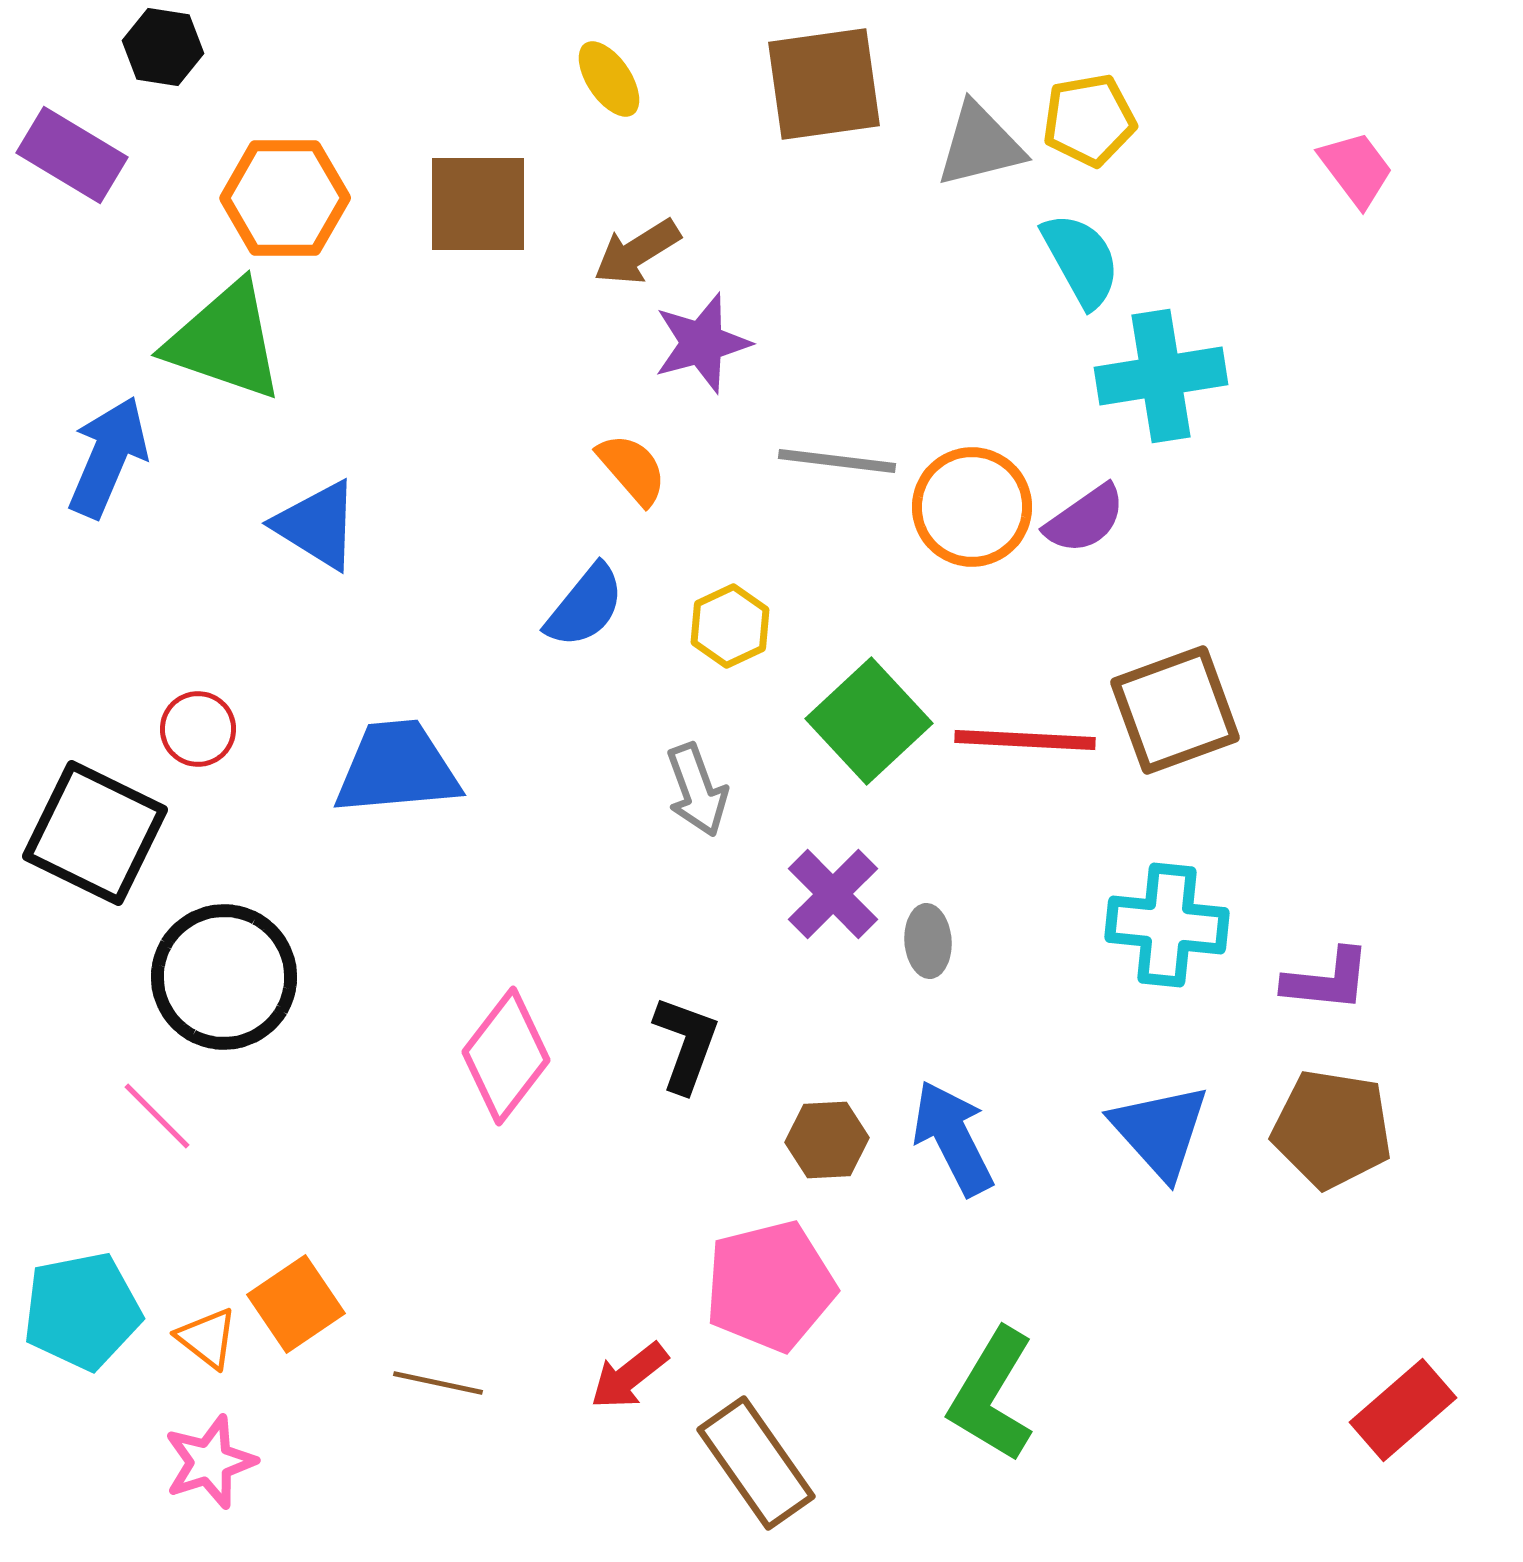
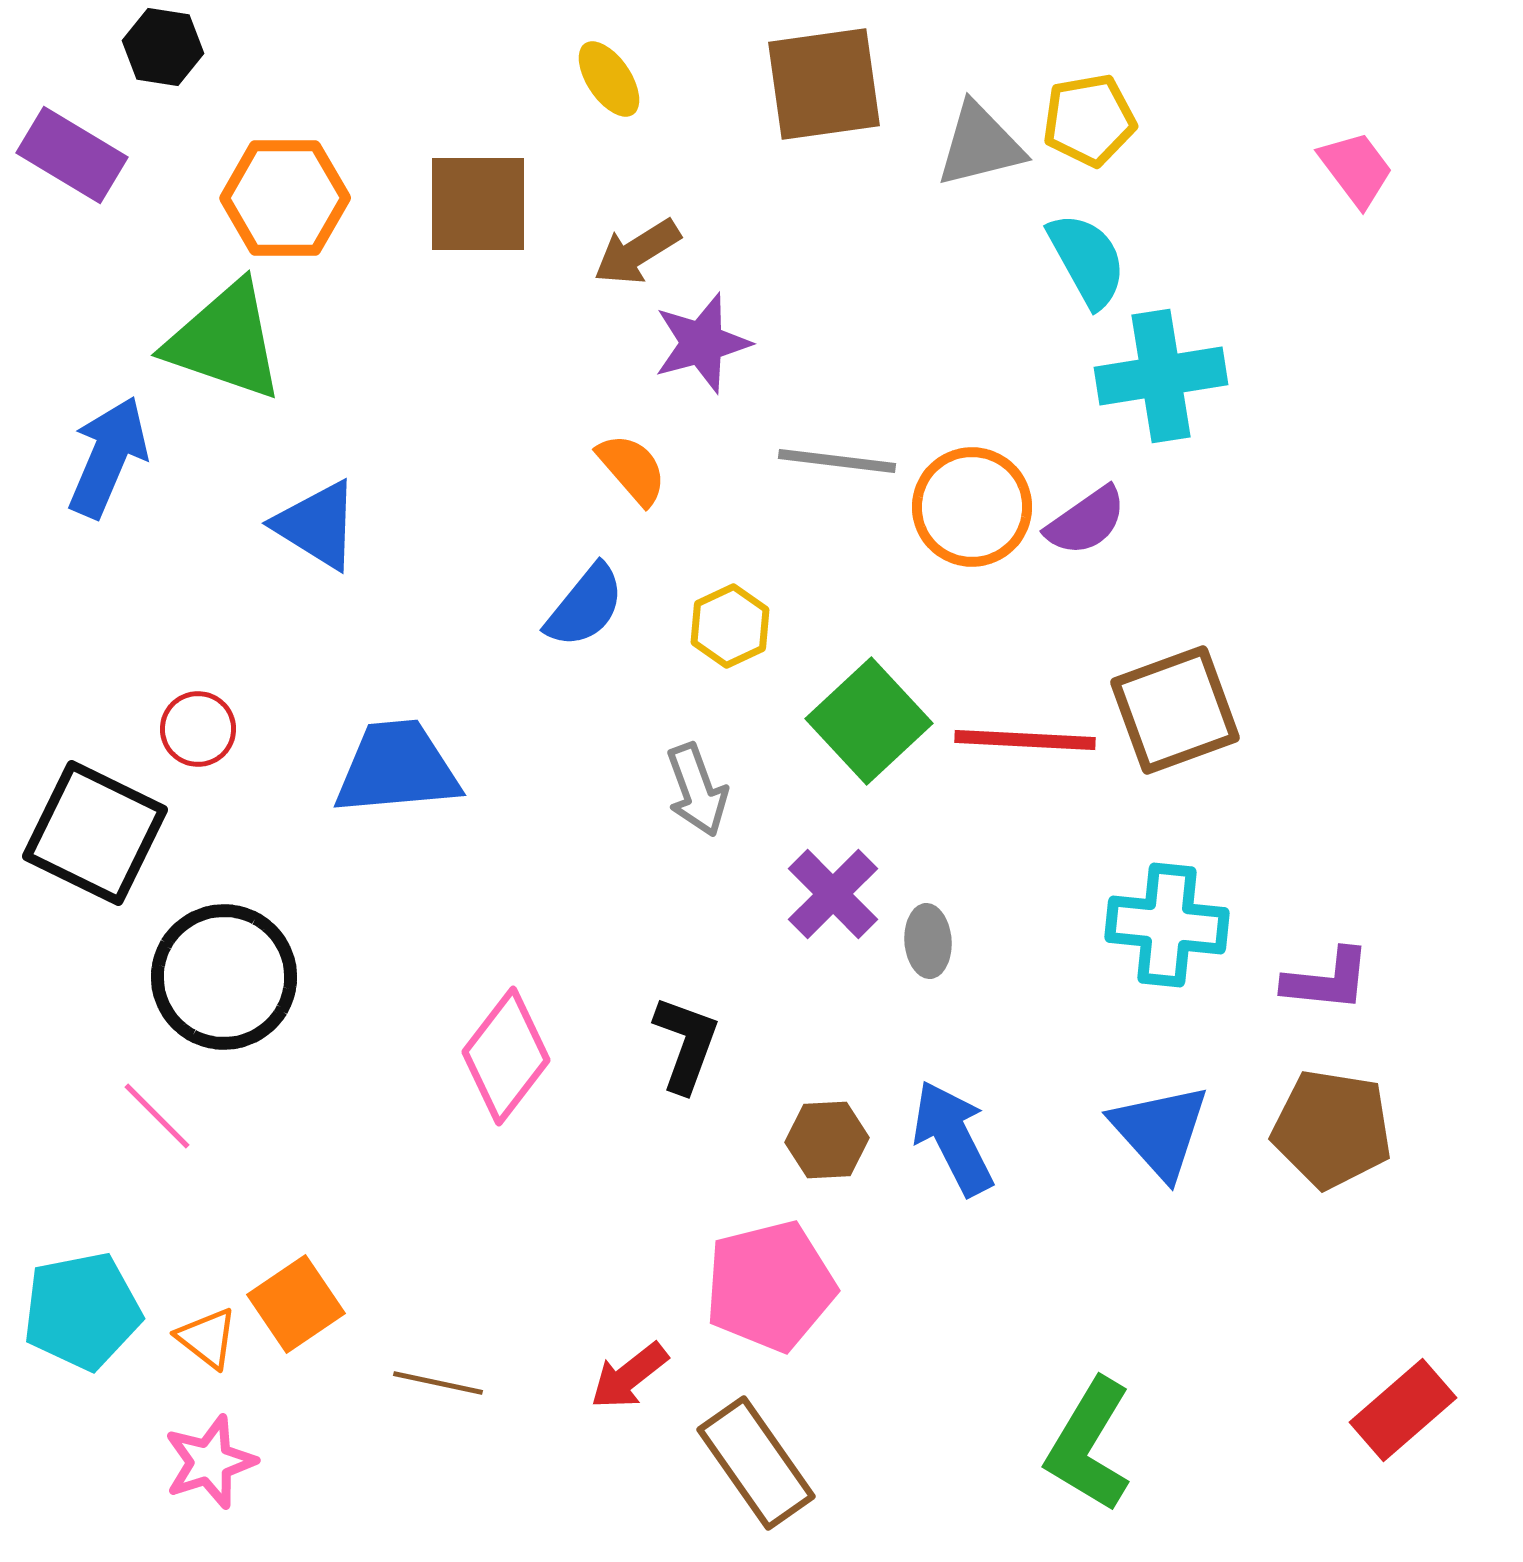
cyan semicircle at (1081, 260): moved 6 px right
purple semicircle at (1085, 519): moved 1 px right, 2 px down
green L-shape at (992, 1395): moved 97 px right, 50 px down
